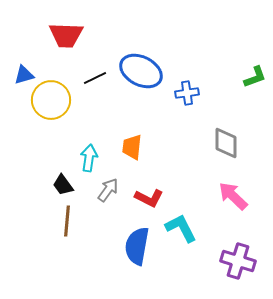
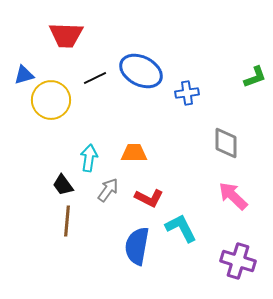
orange trapezoid: moved 2 px right, 6 px down; rotated 84 degrees clockwise
